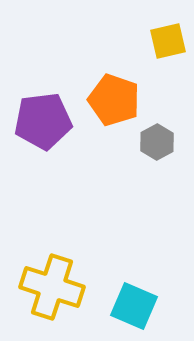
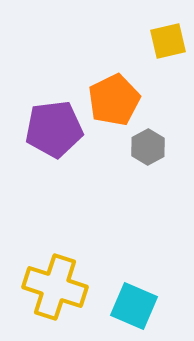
orange pentagon: rotated 27 degrees clockwise
purple pentagon: moved 11 px right, 8 px down
gray hexagon: moved 9 px left, 5 px down
yellow cross: moved 3 px right
